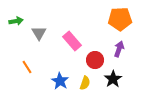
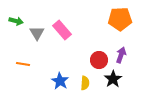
green arrow: rotated 24 degrees clockwise
gray triangle: moved 2 px left
pink rectangle: moved 10 px left, 11 px up
purple arrow: moved 2 px right, 6 px down
red circle: moved 4 px right
orange line: moved 4 px left, 3 px up; rotated 48 degrees counterclockwise
yellow semicircle: rotated 16 degrees counterclockwise
